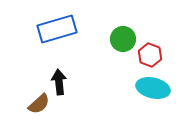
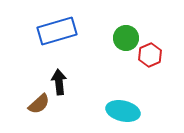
blue rectangle: moved 2 px down
green circle: moved 3 px right, 1 px up
red hexagon: rotated 15 degrees clockwise
cyan ellipse: moved 30 px left, 23 px down
